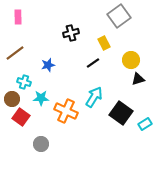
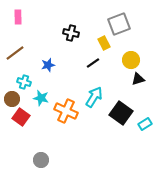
gray square: moved 8 px down; rotated 15 degrees clockwise
black cross: rotated 28 degrees clockwise
cyan star: rotated 14 degrees clockwise
gray circle: moved 16 px down
